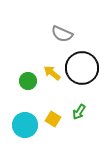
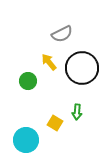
gray semicircle: rotated 50 degrees counterclockwise
yellow arrow: moved 3 px left, 11 px up; rotated 12 degrees clockwise
green arrow: moved 2 px left; rotated 28 degrees counterclockwise
yellow square: moved 2 px right, 4 px down
cyan circle: moved 1 px right, 15 px down
